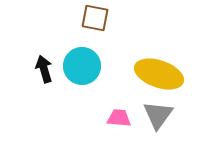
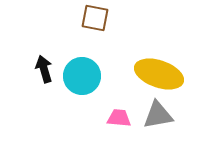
cyan circle: moved 10 px down
gray triangle: rotated 44 degrees clockwise
